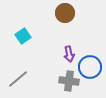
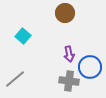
cyan square: rotated 14 degrees counterclockwise
gray line: moved 3 px left
